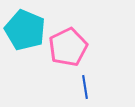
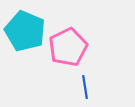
cyan pentagon: moved 1 px down
